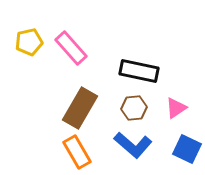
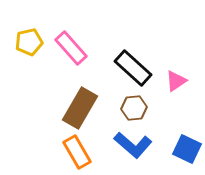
black rectangle: moved 6 px left, 3 px up; rotated 30 degrees clockwise
pink triangle: moved 27 px up
